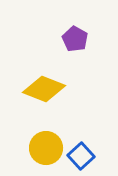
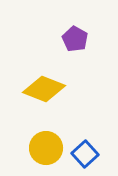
blue square: moved 4 px right, 2 px up
